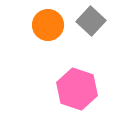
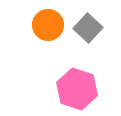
gray square: moved 3 px left, 7 px down
